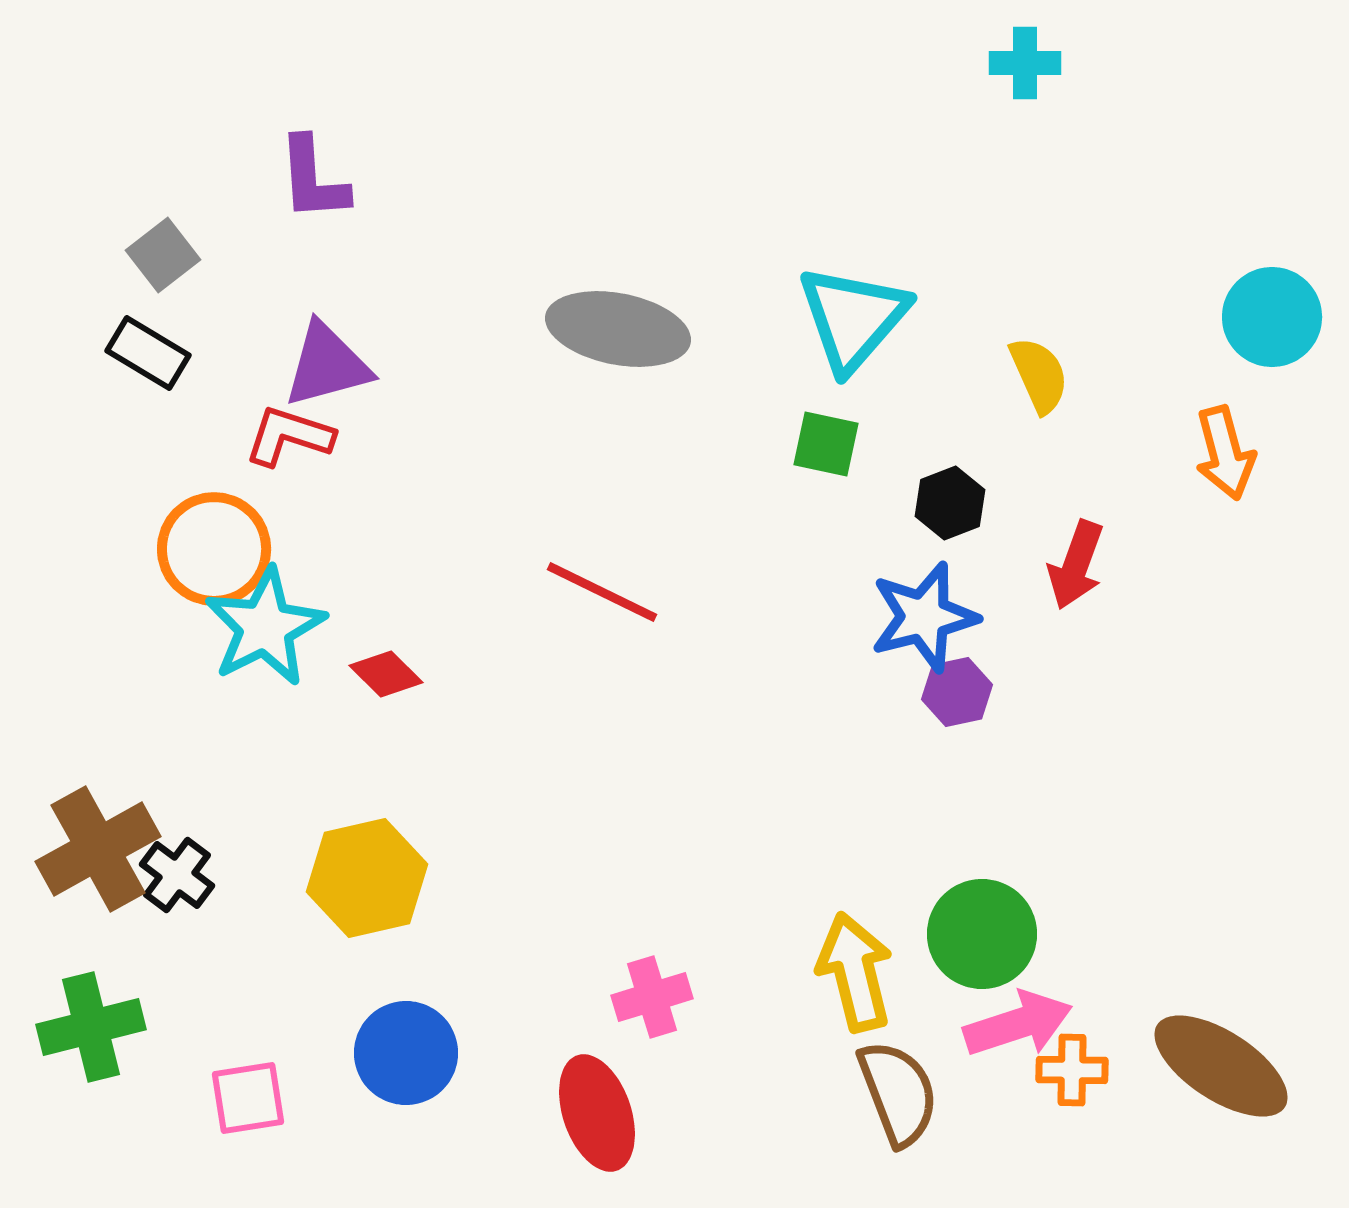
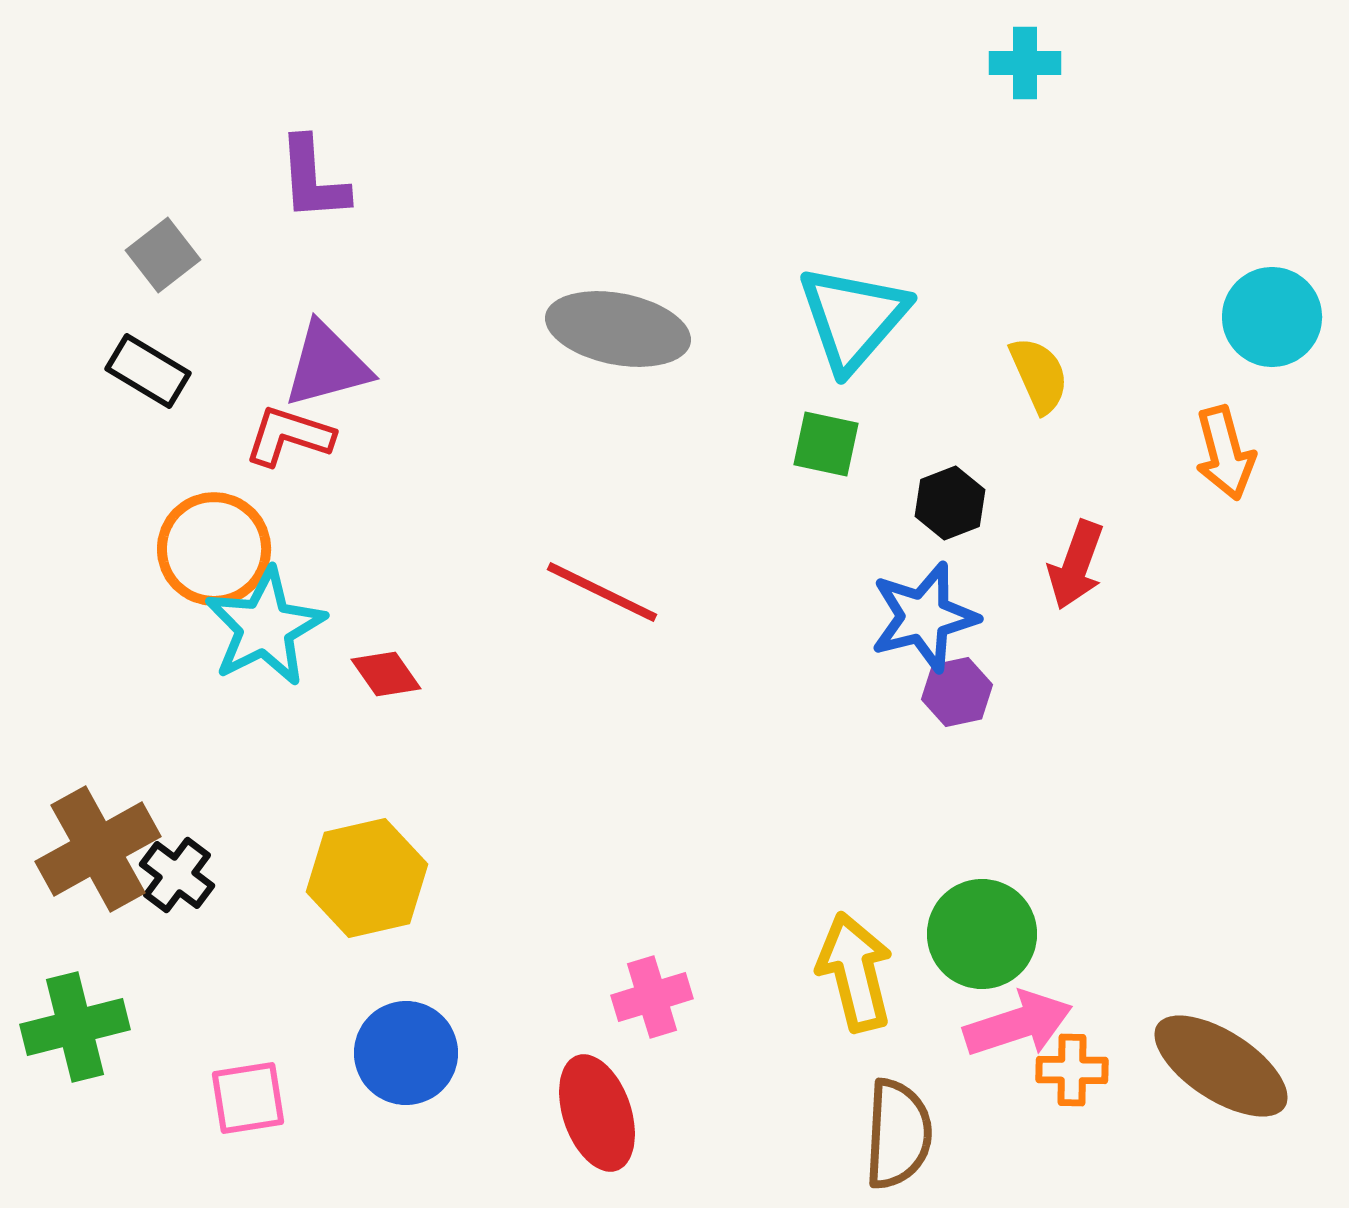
black rectangle: moved 18 px down
red diamond: rotated 10 degrees clockwise
green cross: moved 16 px left
brown semicircle: moved 41 px down; rotated 24 degrees clockwise
